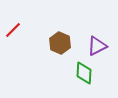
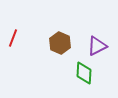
red line: moved 8 px down; rotated 24 degrees counterclockwise
